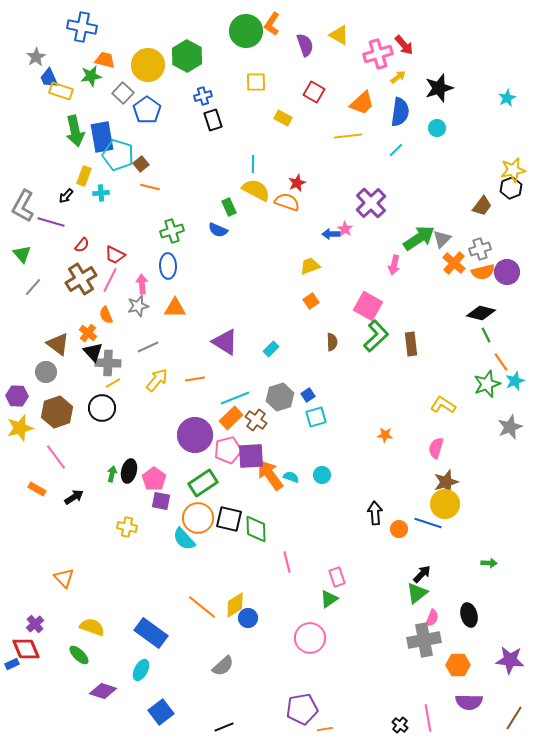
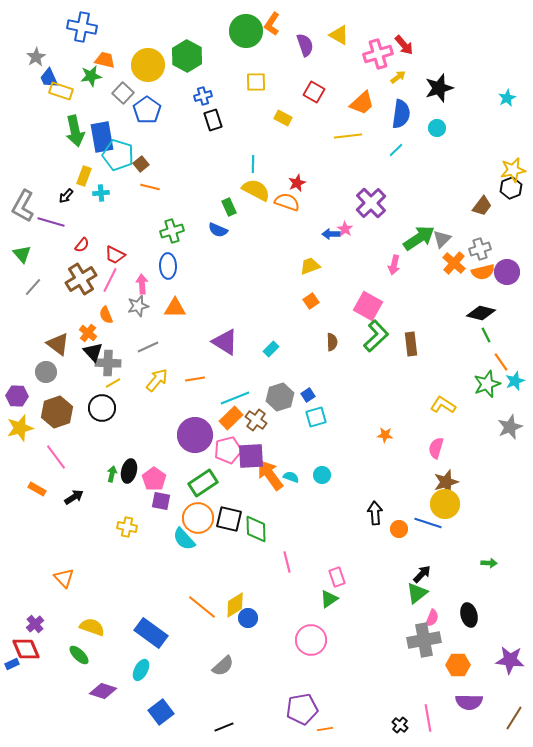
blue semicircle at (400, 112): moved 1 px right, 2 px down
pink circle at (310, 638): moved 1 px right, 2 px down
